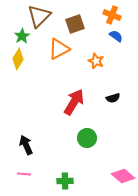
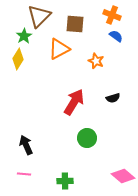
brown square: rotated 24 degrees clockwise
green star: moved 2 px right
